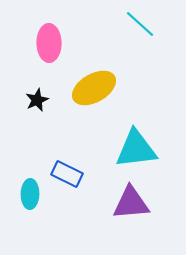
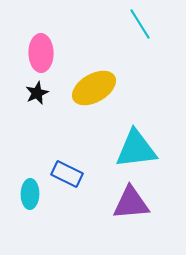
cyan line: rotated 16 degrees clockwise
pink ellipse: moved 8 px left, 10 px down
black star: moved 7 px up
